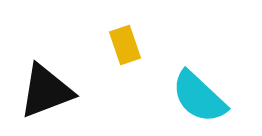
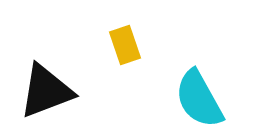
cyan semicircle: moved 2 px down; rotated 18 degrees clockwise
